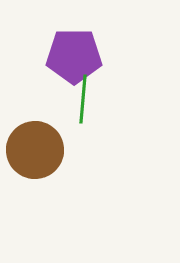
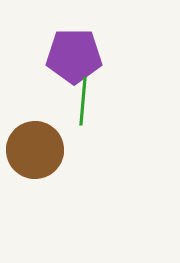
green line: moved 2 px down
